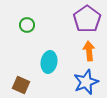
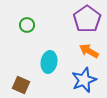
orange arrow: rotated 54 degrees counterclockwise
blue star: moved 2 px left, 2 px up
